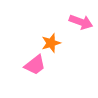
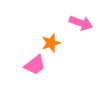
pink arrow: moved 1 px down
